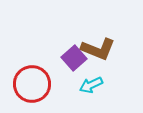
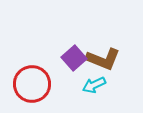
brown L-shape: moved 5 px right, 10 px down
cyan arrow: moved 3 px right
